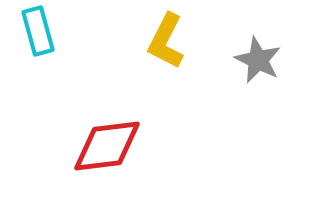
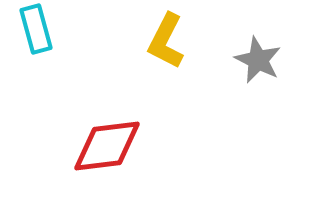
cyan rectangle: moved 2 px left, 2 px up
